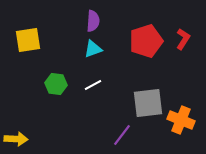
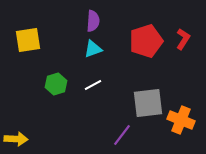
green hexagon: rotated 25 degrees counterclockwise
